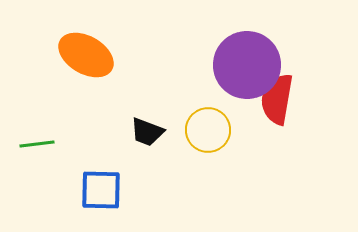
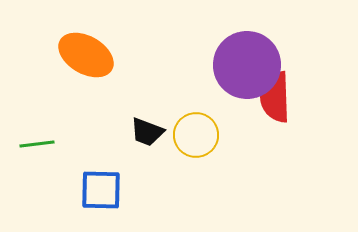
red semicircle: moved 2 px left, 2 px up; rotated 12 degrees counterclockwise
yellow circle: moved 12 px left, 5 px down
